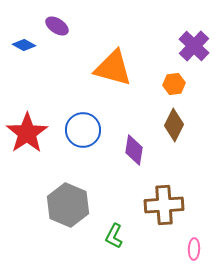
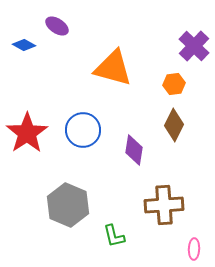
green L-shape: rotated 40 degrees counterclockwise
